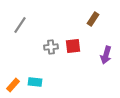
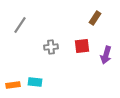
brown rectangle: moved 2 px right, 1 px up
red square: moved 9 px right
orange rectangle: rotated 40 degrees clockwise
